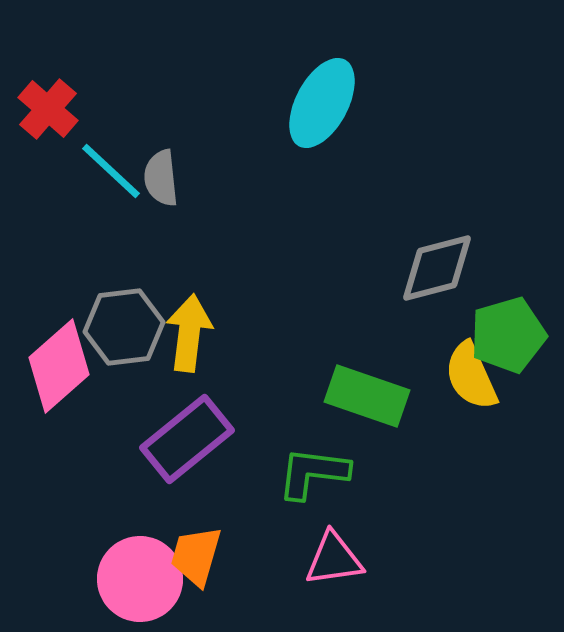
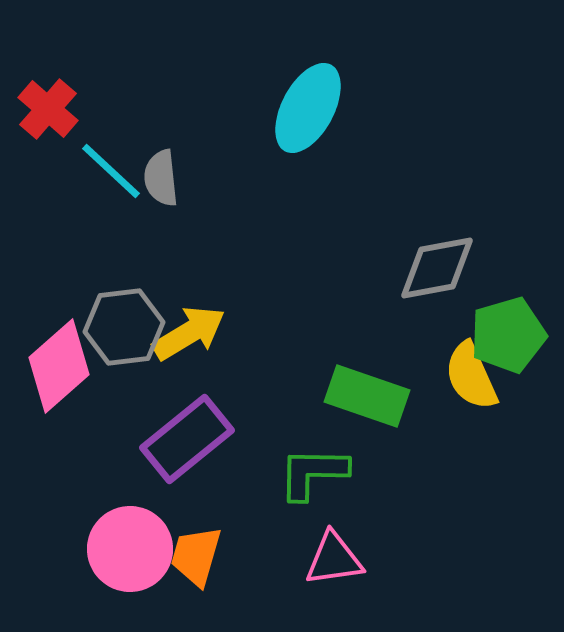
cyan ellipse: moved 14 px left, 5 px down
gray diamond: rotated 4 degrees clockwise
yellow arrow: rotated 52 degrees clockwise
green L-shape: rotated 6 degrees counterclockwise
pink circle: moved 10 px left, 30 px up
